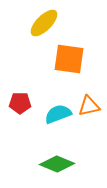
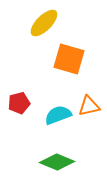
orange square: rotated 8 degrees clockwise
red pentagon: moved 1 px left; rotated 15 degrees counterclockwise
cyan semicircle: moved 1 px down
green diamond: moved 2 px up
